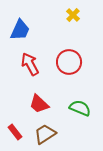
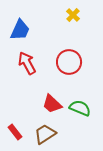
red arrow: moved 3 px left, 1 px up
red trapezoid: moved 13 px right
